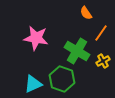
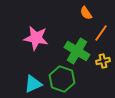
yellow cross: rotated 16 degrees clockwise
